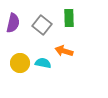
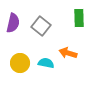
green rectangle: moved 10 px right
gray square: moved 1 px left, 1 px down
orange arrow: moved 4 px right, 2 px down
cyan semicircle: moved 3 px right
